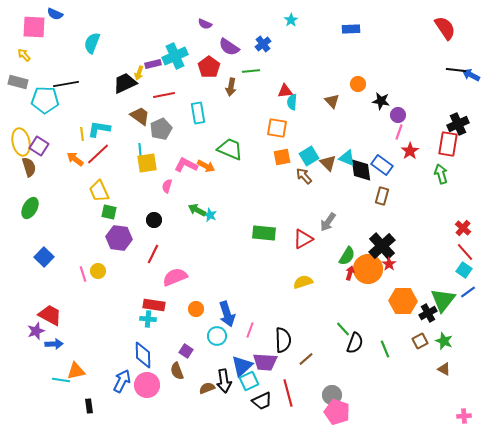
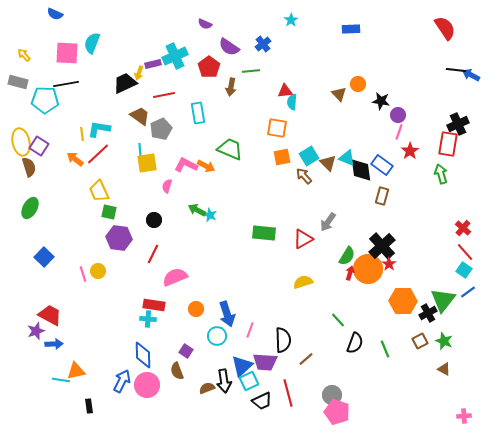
pink square at (34, 27): moved 33 px right, 26 px down
brown triangle at (332, 101): moved 7 px right, 7 px up
green line at (343, 329): moved 5 px left, 9 px up
